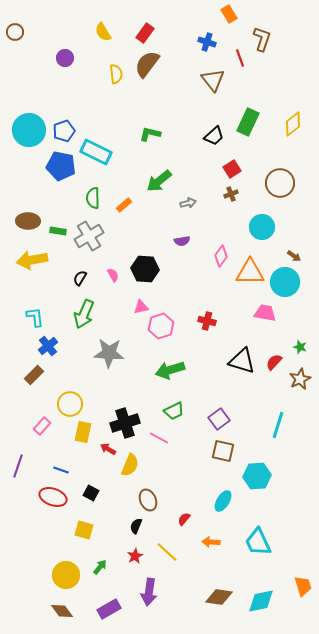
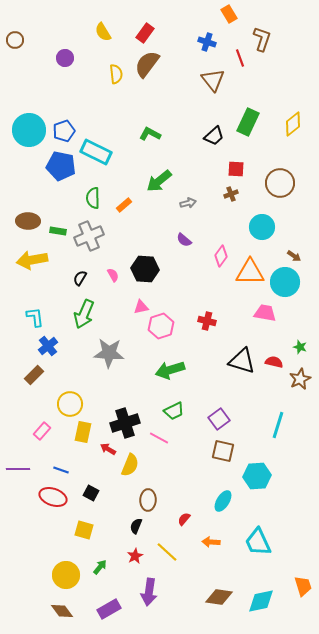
brown circle at (15, 32): moved 8 px down
green L-shape at (150, 134): rotated 15 degrees clockwise
red square at (232, 169): moved 4 px right; rotated 36 degrees clockwise
gray cross at (89, 236): rotated 8 degrees clockwise
purple semicircle at (182, 241): moved 2 px right, 1 px up; rotated 49 degrees clockwise
red semicircle at (274, 362): rotated 60 degrees clockwise
pink rectangle at (42, 426): moved 5 px down
purple line at (18, 466): moved 3 px down; rotated 70 degrees clockwise
brown ellipse at (148, 500): rotated 25 degrees clockwise
